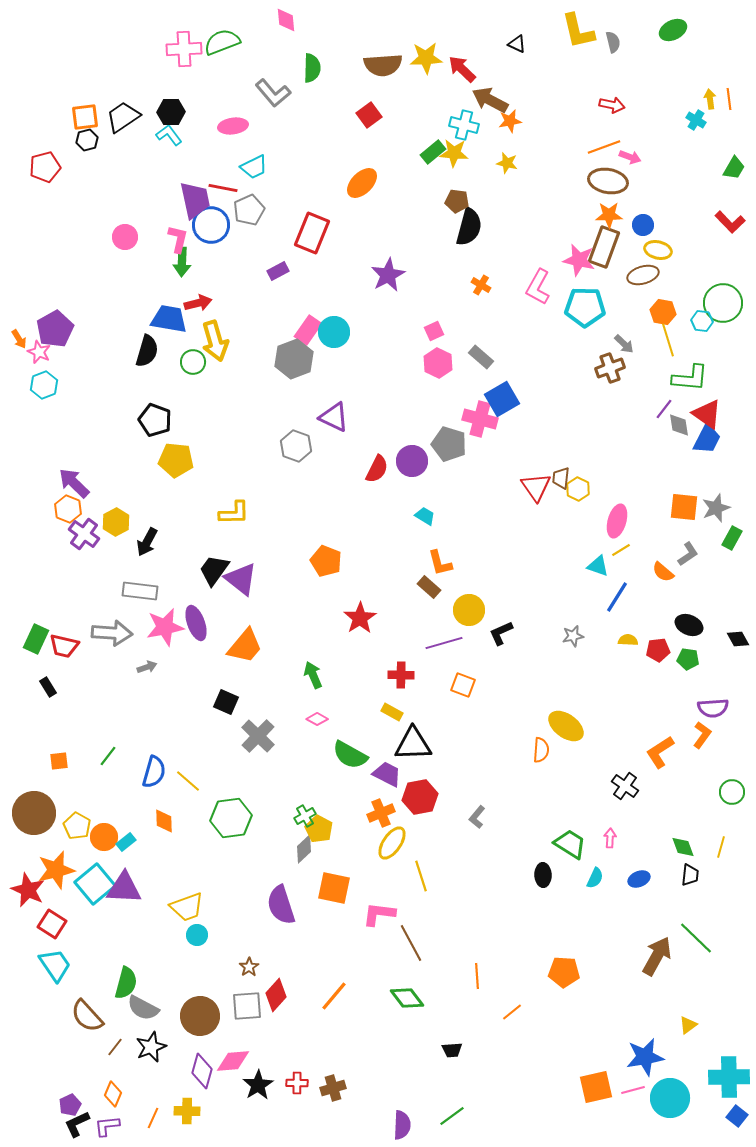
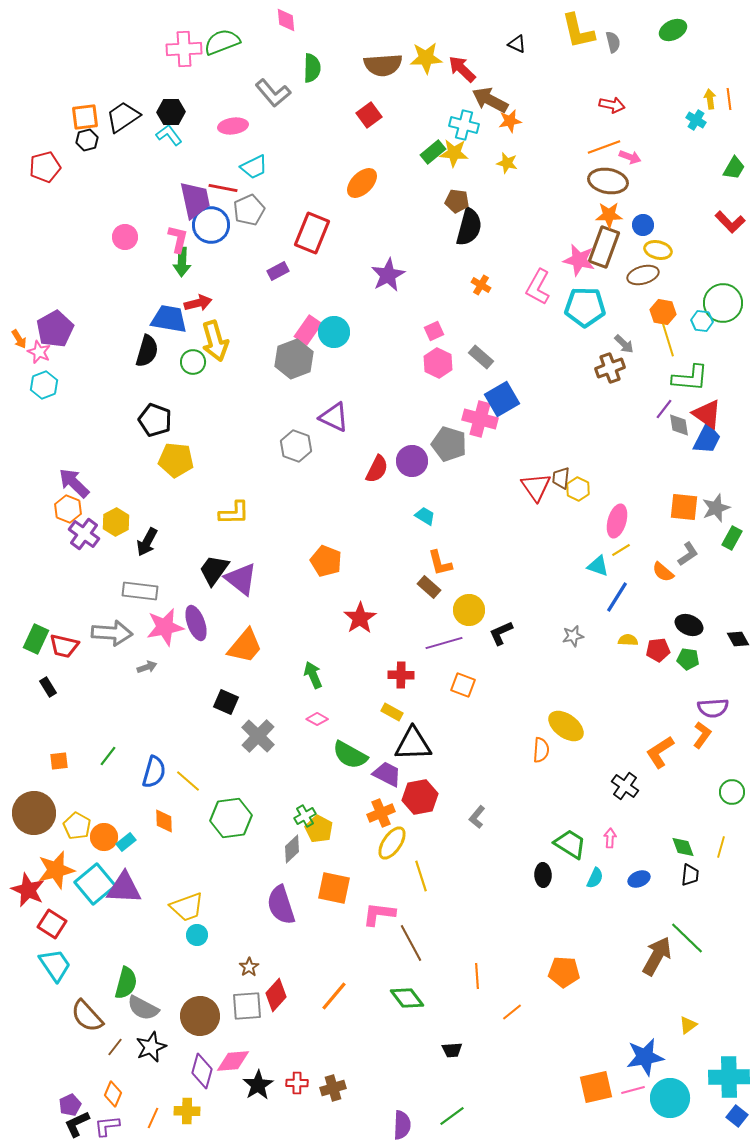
gray diamond at (304, 849): moved 12 px left
green line at (696, 938): moved 9 px left
